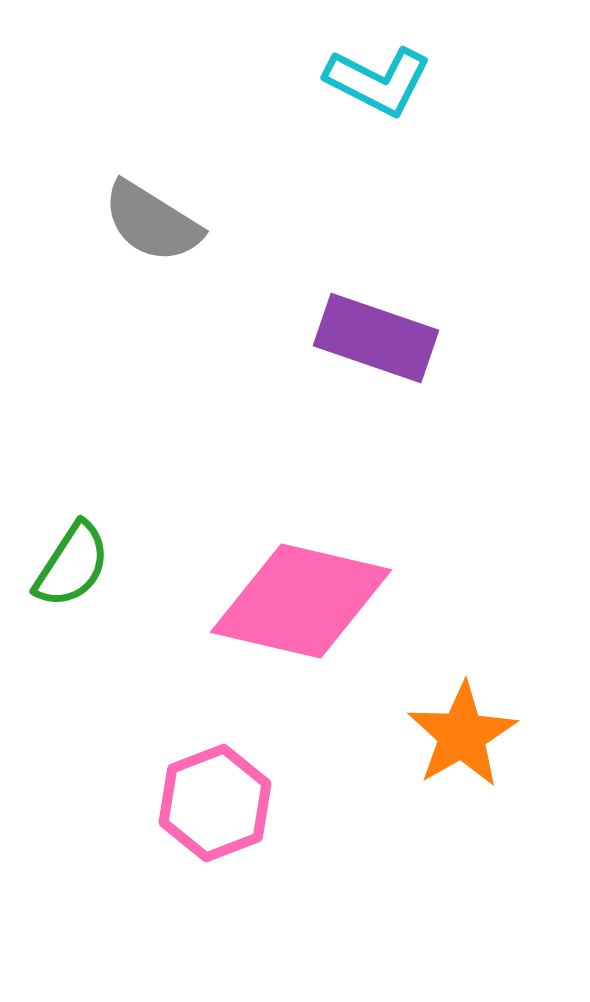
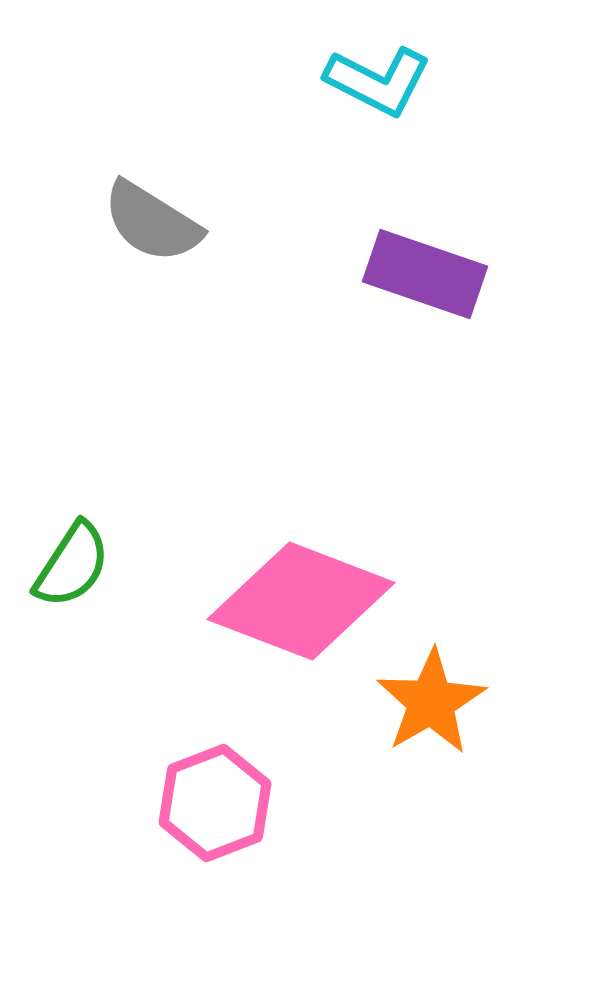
purple rectangle: moved 49 px right, 64 px up
pink diamond: rotated 8 degrees clockwise
orange star: moved 31 px left, 33 px up
